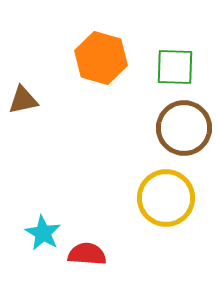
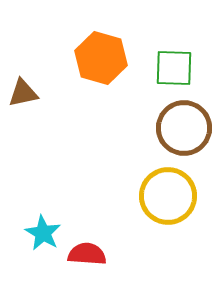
green square: moved 1 px left, 1 px down
brown triangle: moved 7 px up
yellow circle: moved 2 px right, 2 px up
